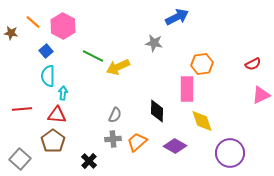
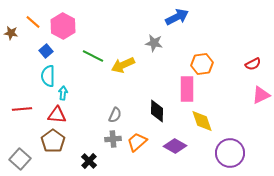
yellow arrow: moved 5 px right, 2 px up
